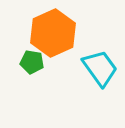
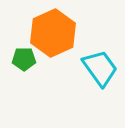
green pentagon: moved 8 px left, 3 px up; rotated 10 degrees counterclockwise
